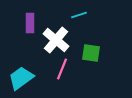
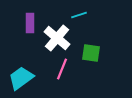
white cross: moved 1 px right, 2 px up
